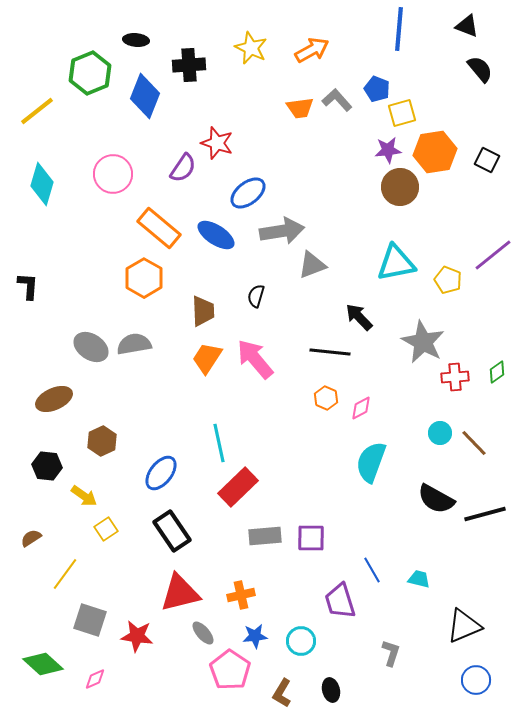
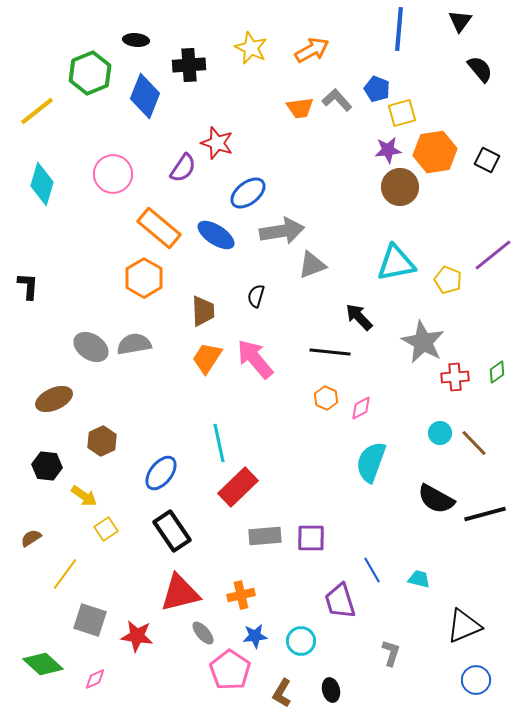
black triangle at (467, 26): moved 7 px left, 5 px up; rotated 45 degrees clockwise
